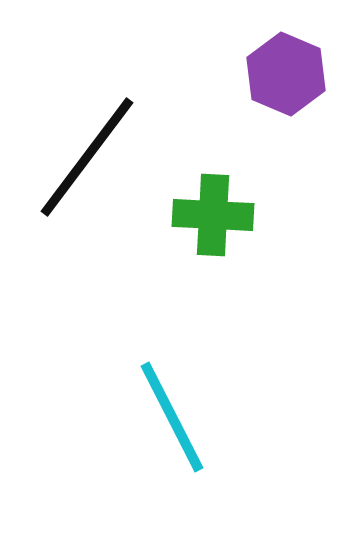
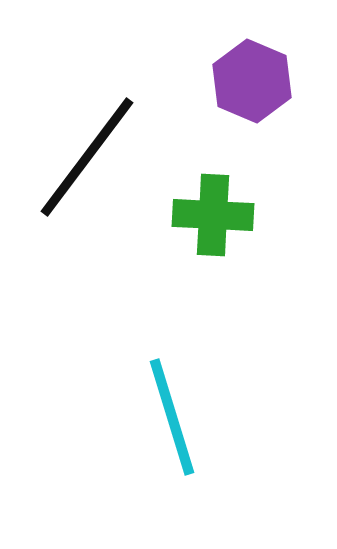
purple hexagon: moved 34 px left, 7 px down
cyan line: rotated 10 degrees clockwise
